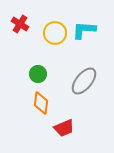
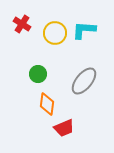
red cross: moved 2 px right
orange diamond: moved 6 px right, 1 px down
